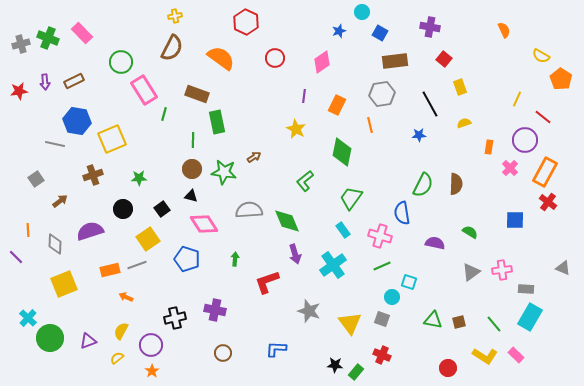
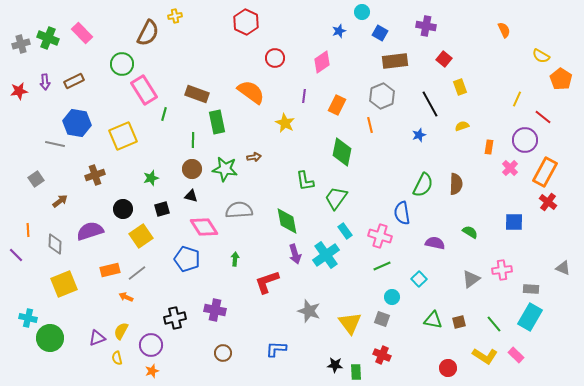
purple cross at (430, 27): moved 4 px left, 1 px up
brown semicircle at (172, 48): moved 24 px left, 15 px up
orange semicircle at (221, 58): moved 30 px right, 34 px down
green circle at (121, 62): moved 1 px right, 2 px down
gray hexagon at (382, 94): moved 2 px down; rotated 15 degrees counterclockwise
blue hexagon at (77, 121): moved 2 px down
yellow semicircle at (464, 123): moved 2 px left, 3 px down
yellow star at (296, 129): moved 11 px left, 6 px up
blue star at (419, 135): rotated 16 degrees counterclockwise
yellow square at (112, 139): moved 11 px right, 3 px up
brown arrow at (254, 157): rotated 24 degrees clockwise
green star at (224, 172): moved 1 px right, 3 px up
brown cross at (93, 175): moved 2 px right
green star at (139, 178): moved 12 px right; rotated 14 degrees counterclockwise
green L-shape at (305, 181): rotated 60 degrees counterclockwise
green trapezoid at (351, 198): moved 15 px left
black square at (162, 209): rotated 21 degrees clockwise
gray semicircle at (249, 210): moved 10 px left
blue square at (515, 220): moved 1 px left, 2 px down
green diamond at (287, 221): rotated 12 degrees clockwise
pink diamond at (204, 224): moved 3 px down
cyan rectangle at (343, 230): moved 2 px right, 1 px down
yellow square at (148, 239): moved 7 px left, 3 px up
purple line at (16, 257): moved 2 px up
gray line at (137, 265): moved 8 px down; rotated 18 degrees counterclockwise
cyan cross at (333, 265): moved 7 px left, 10 px up
gray triangle at (471, 272): moved 7 px down
cyan square at (409, 282): moved 10 px right, 3 px up; rotated 28 degrees clockwise
gray rectangle at (526, 289): moved 5 px right
cyan cross at (28, 318): rotated 30 degrees counterclockwise
purple triangle at (88, 341): moved 9 px right, 3 px up
yellow semicircle at (117, 358): rotated 64 degrees counterclockwise
orange star at (152, 371): rotated 16 degrees clockwise
green rectangle at (356, 372): rotated 42 degrees counterclockwise
